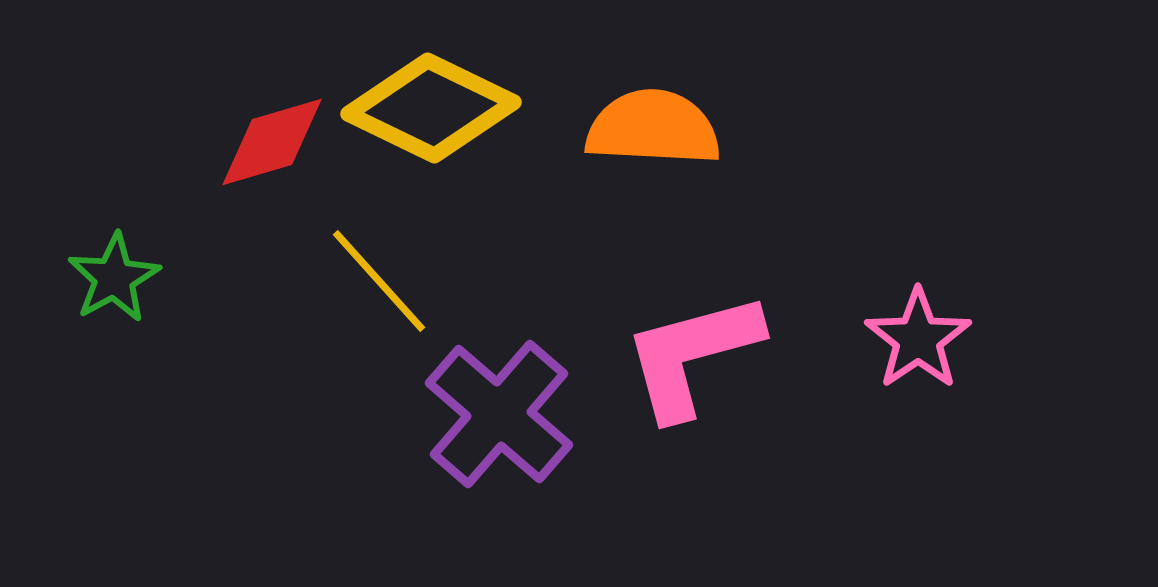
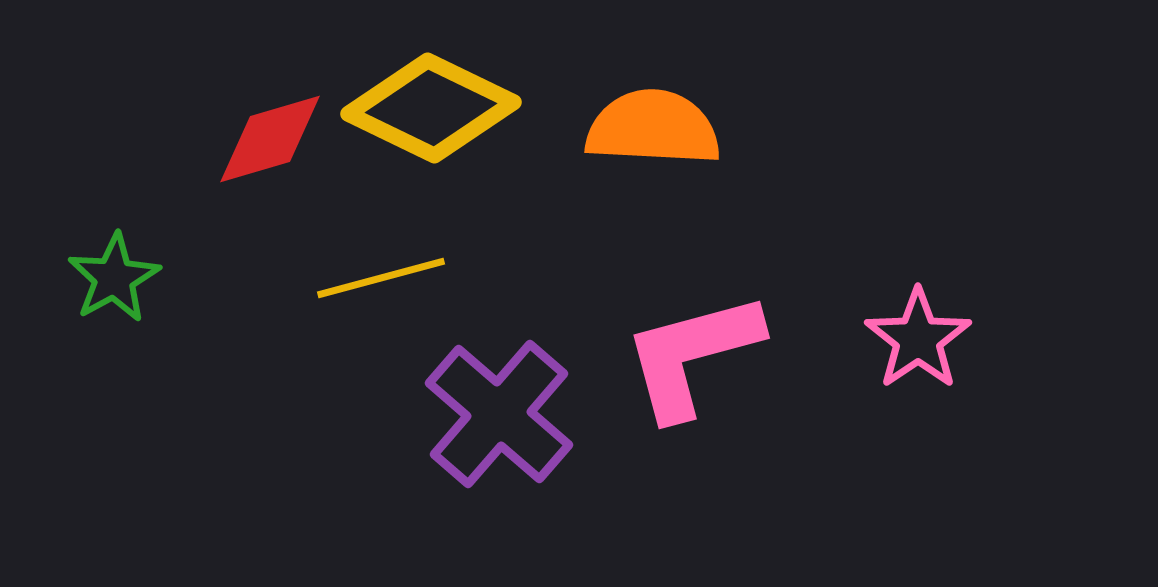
red diamond: moved 2 px left, 3 px up
yellow line: moved 2 px right, 3 px up; rotated 63 degrees counterclockwise
